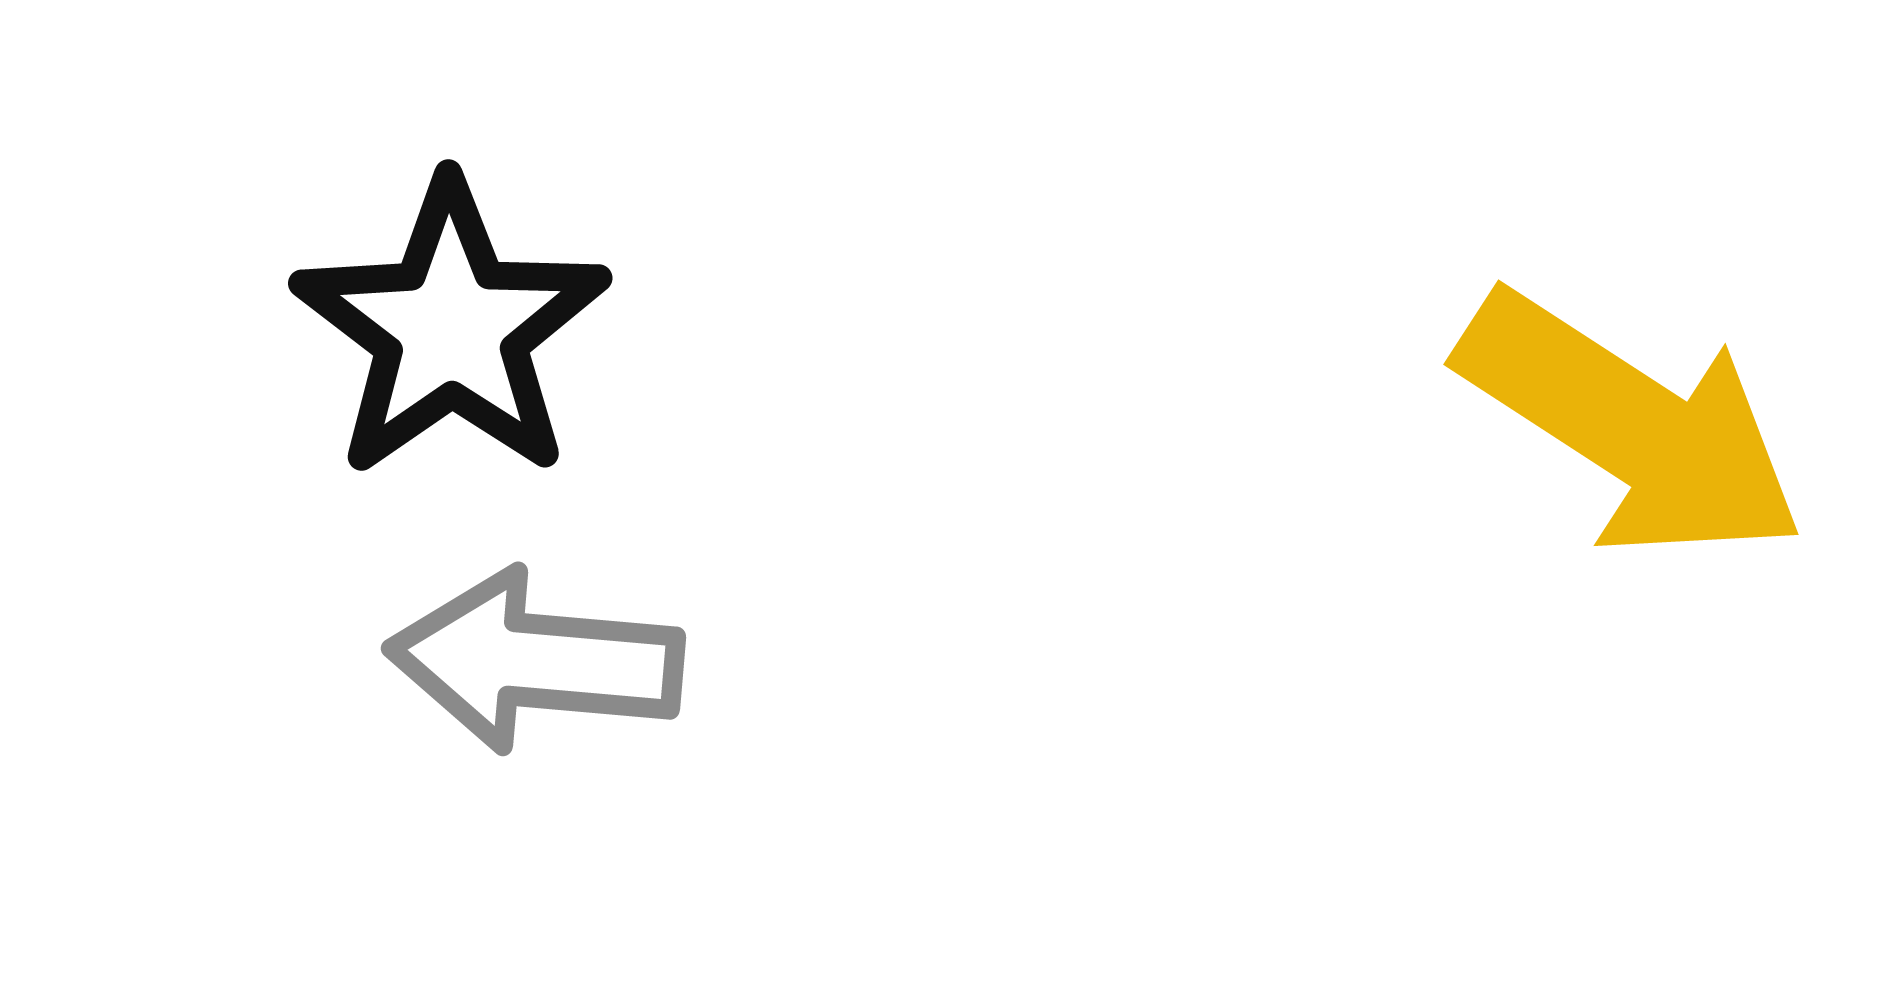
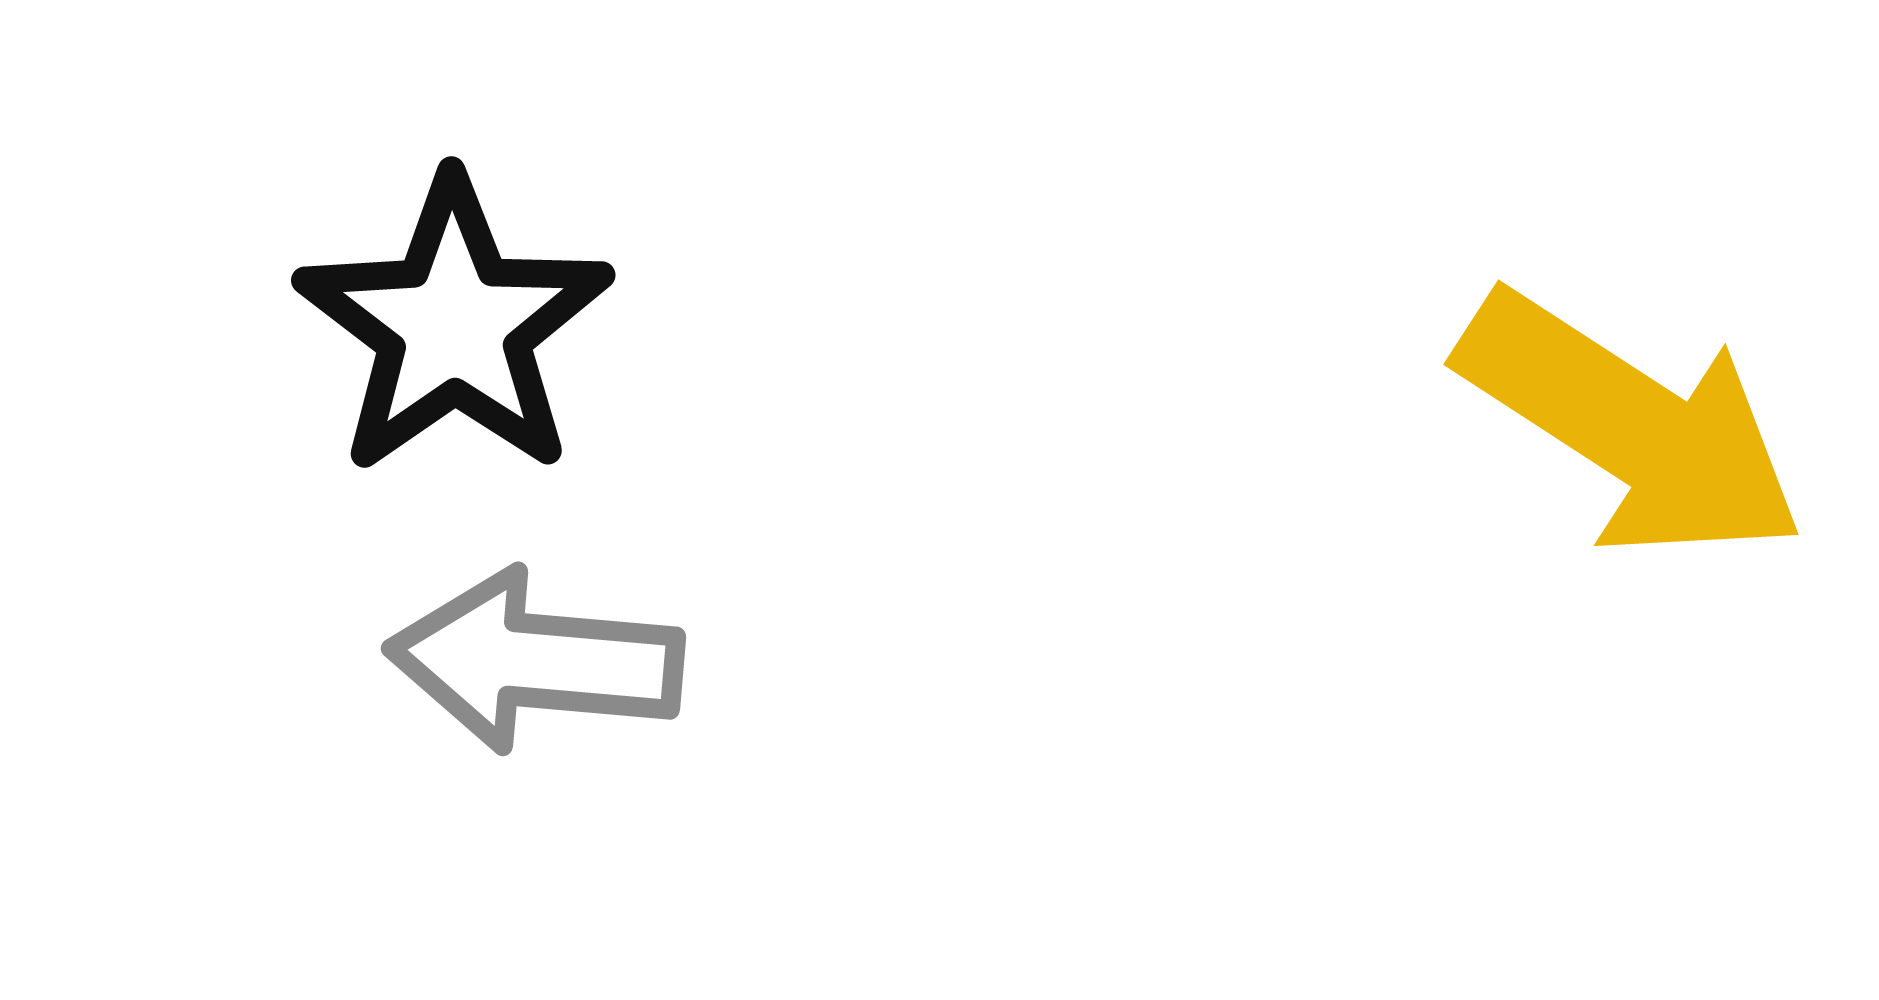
black star: moved 3 px right, 3 px up
